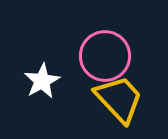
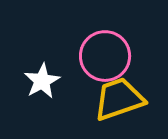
yellow trapezoid: rotated 66 degrees counterclockwise
